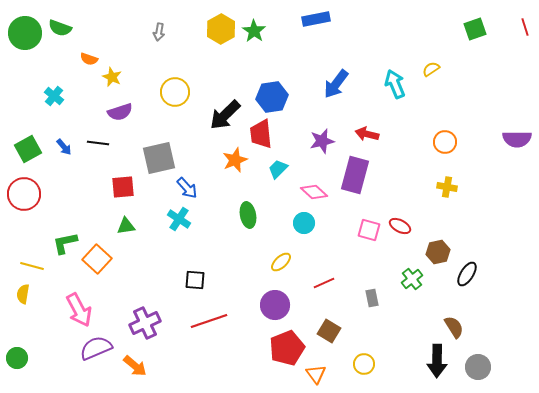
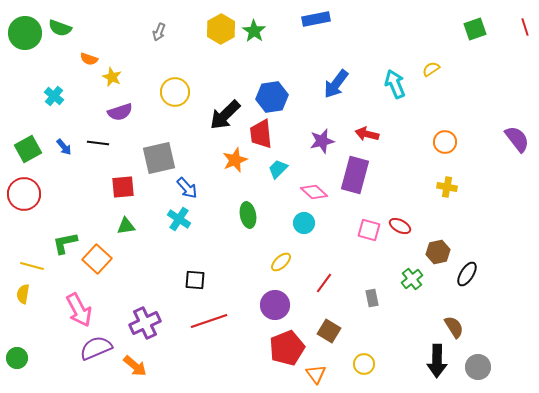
gray arrow at (159, 32): rotated 12 degrees clockwise
purple semicircle at (517, 139): rotated 128 degrees counterclockwise
red line at (324, 283): rotated 30 degrees counterclockwise
